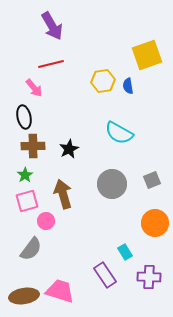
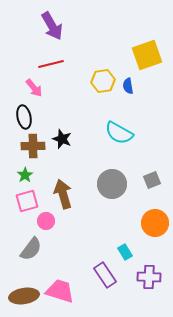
black star: moved 7 px left, 10 px up; rotated 24 degrees counterclockwise
